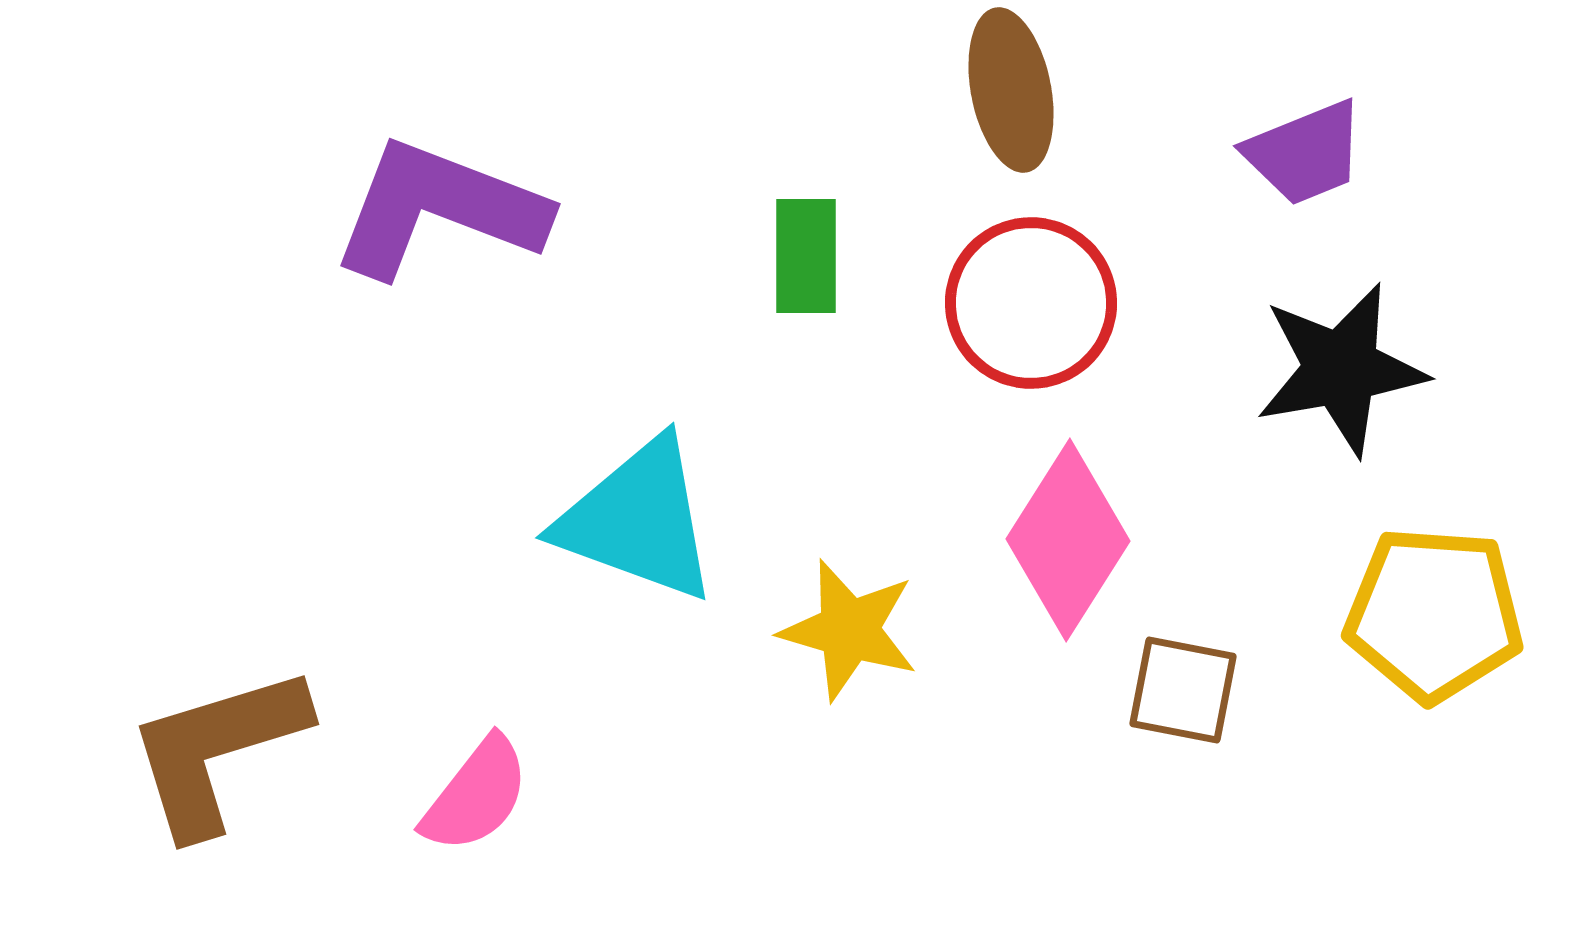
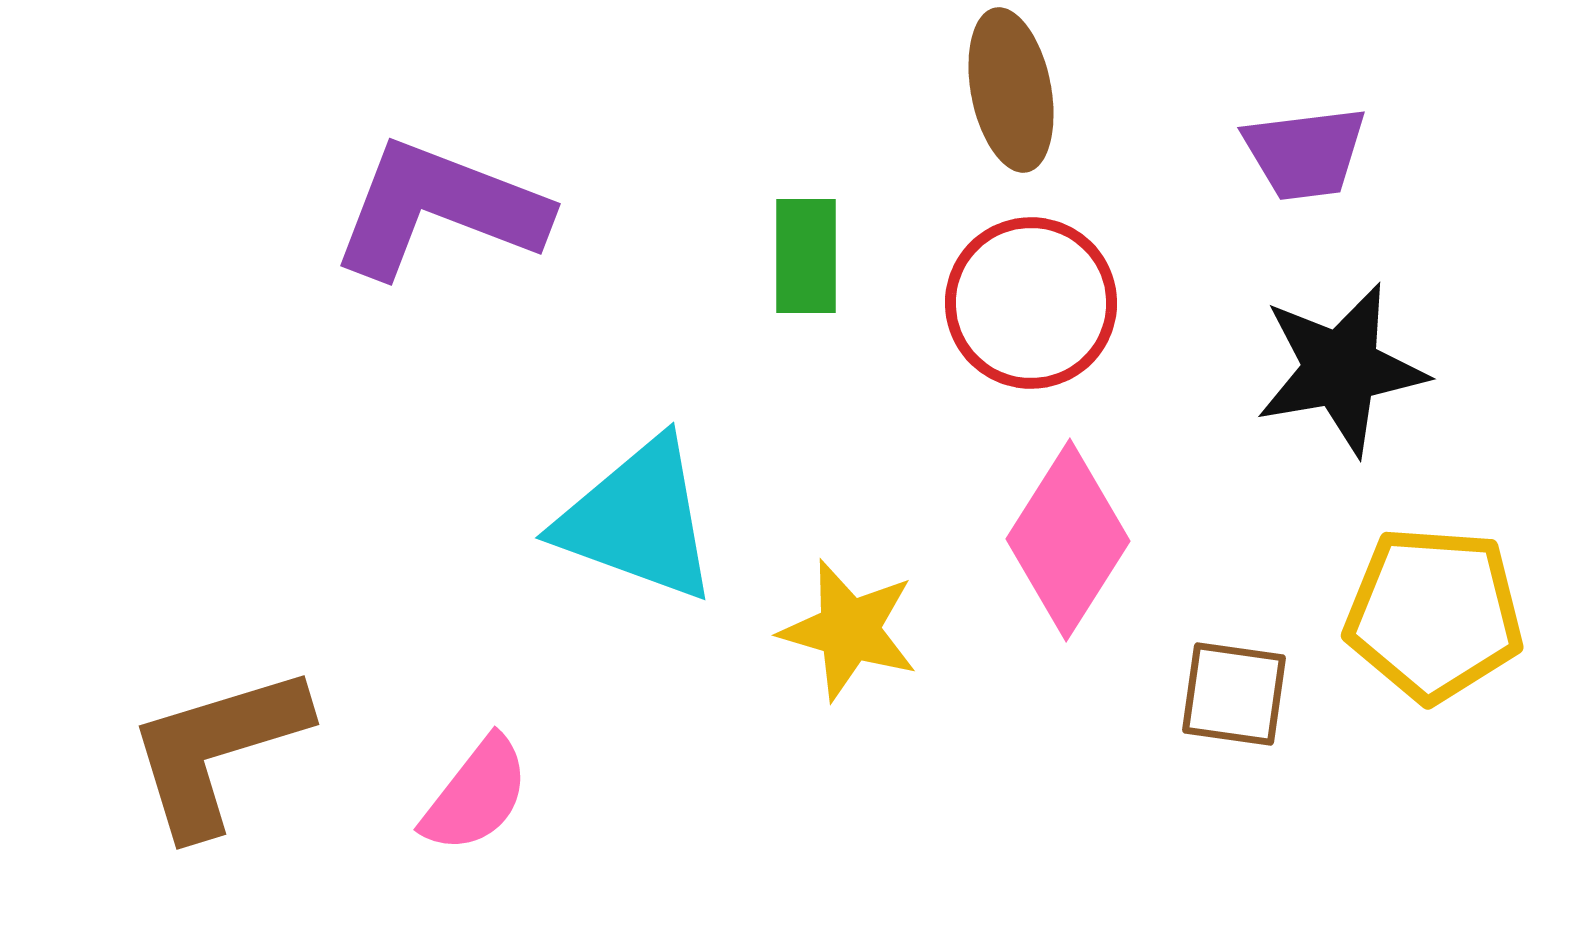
purple trapezoid: rotated 15 degrees clockwise
brown square: moved 51 px right, 4 px down; rotated 3 degrees counterclockwise
